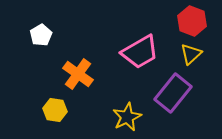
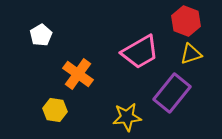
red hexagon: moved 6 px left
yellow triangle: rotated 25 degrees clockwise
purple rectangle: moved 1 px left
yellow star: rotated 20 degrees clockwise
